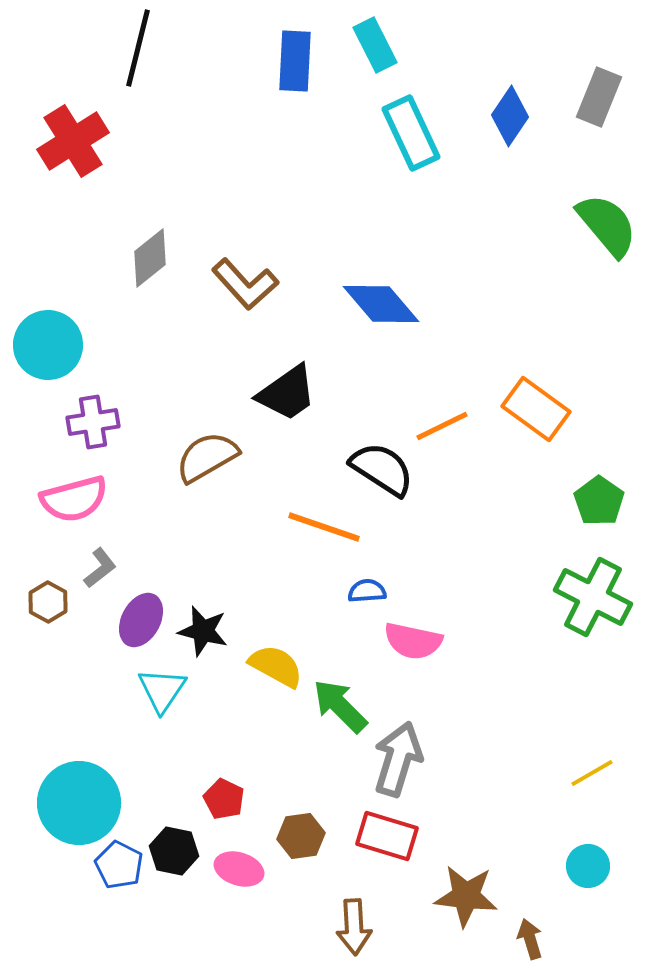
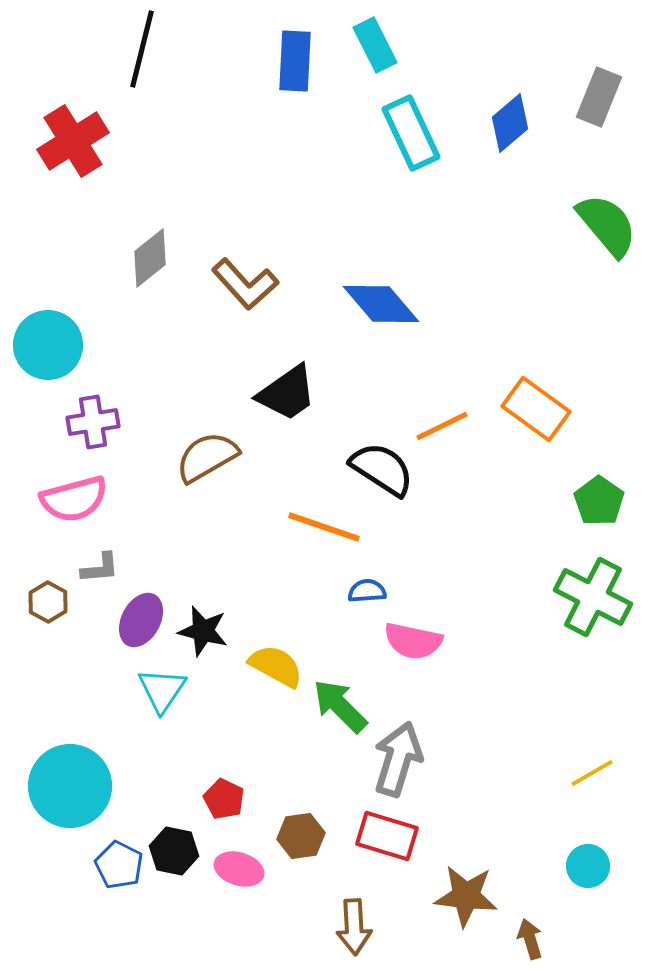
black line at (138, 48): moved 4 px right, 1 px down
blue diamond at (510, 116): moved 7 px down; rotated 16 degrees clockwise
gray L-shape at (100, 568): rotated 33 degrees clockwise
cyan circle at (79, 803): moved 9 px left, 17 px up
